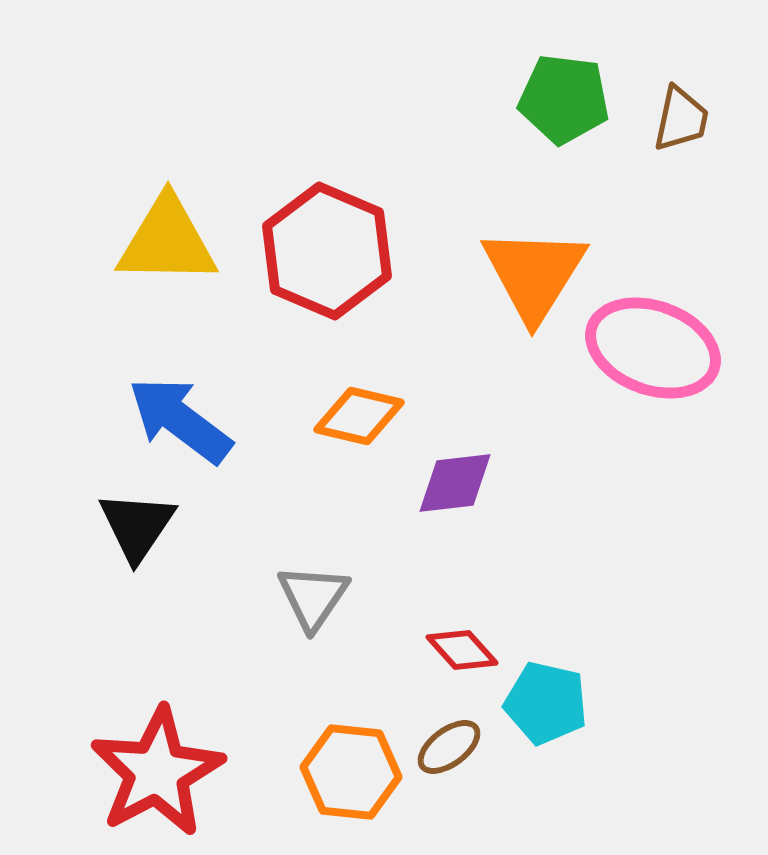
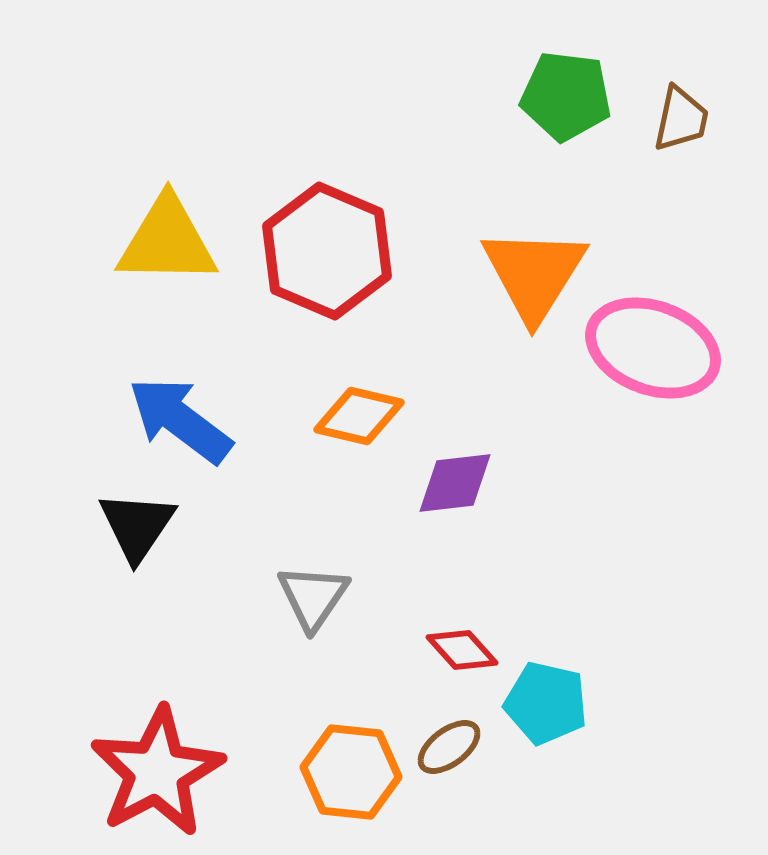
green pentagon: moved 2 px right, 3 px up
